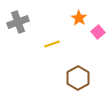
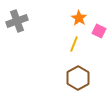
gray cross: moved 1 px left, 1 px up
pink square: moved 1 px right, 1 px up; rotated 24 degrees counterclockwise
yellow line: moved 22 px right; rotated 49 degrees counterclockwise
